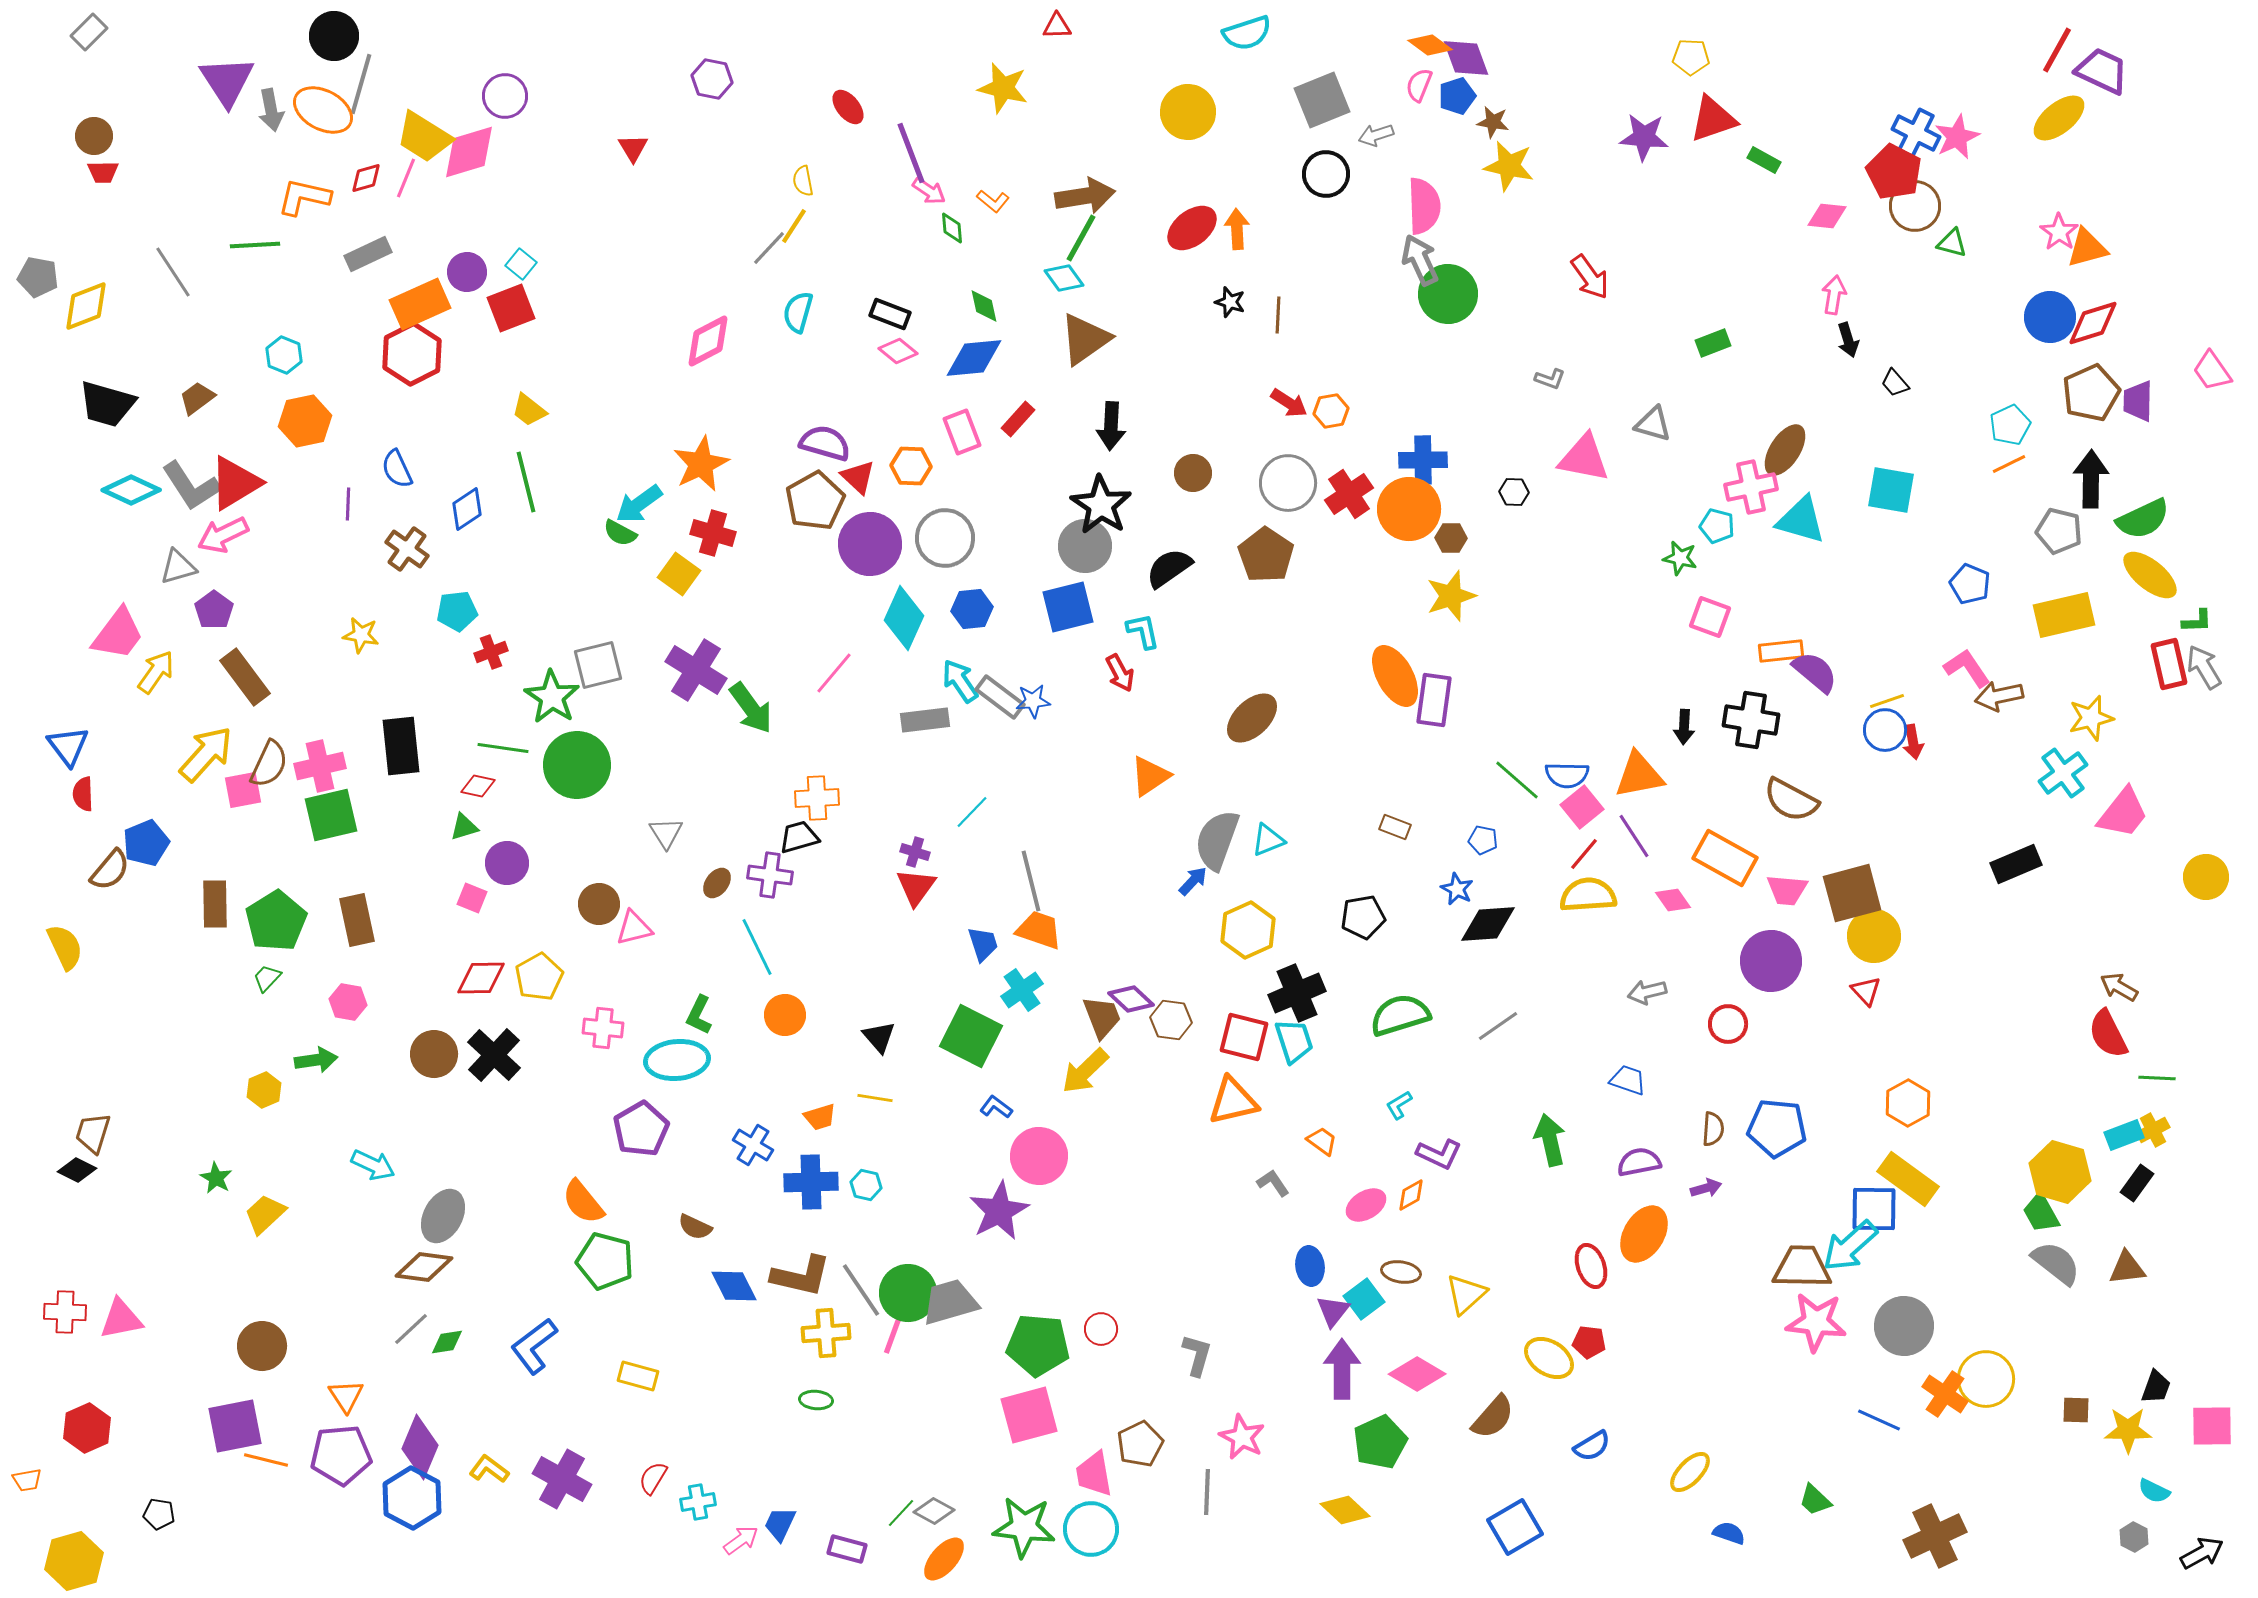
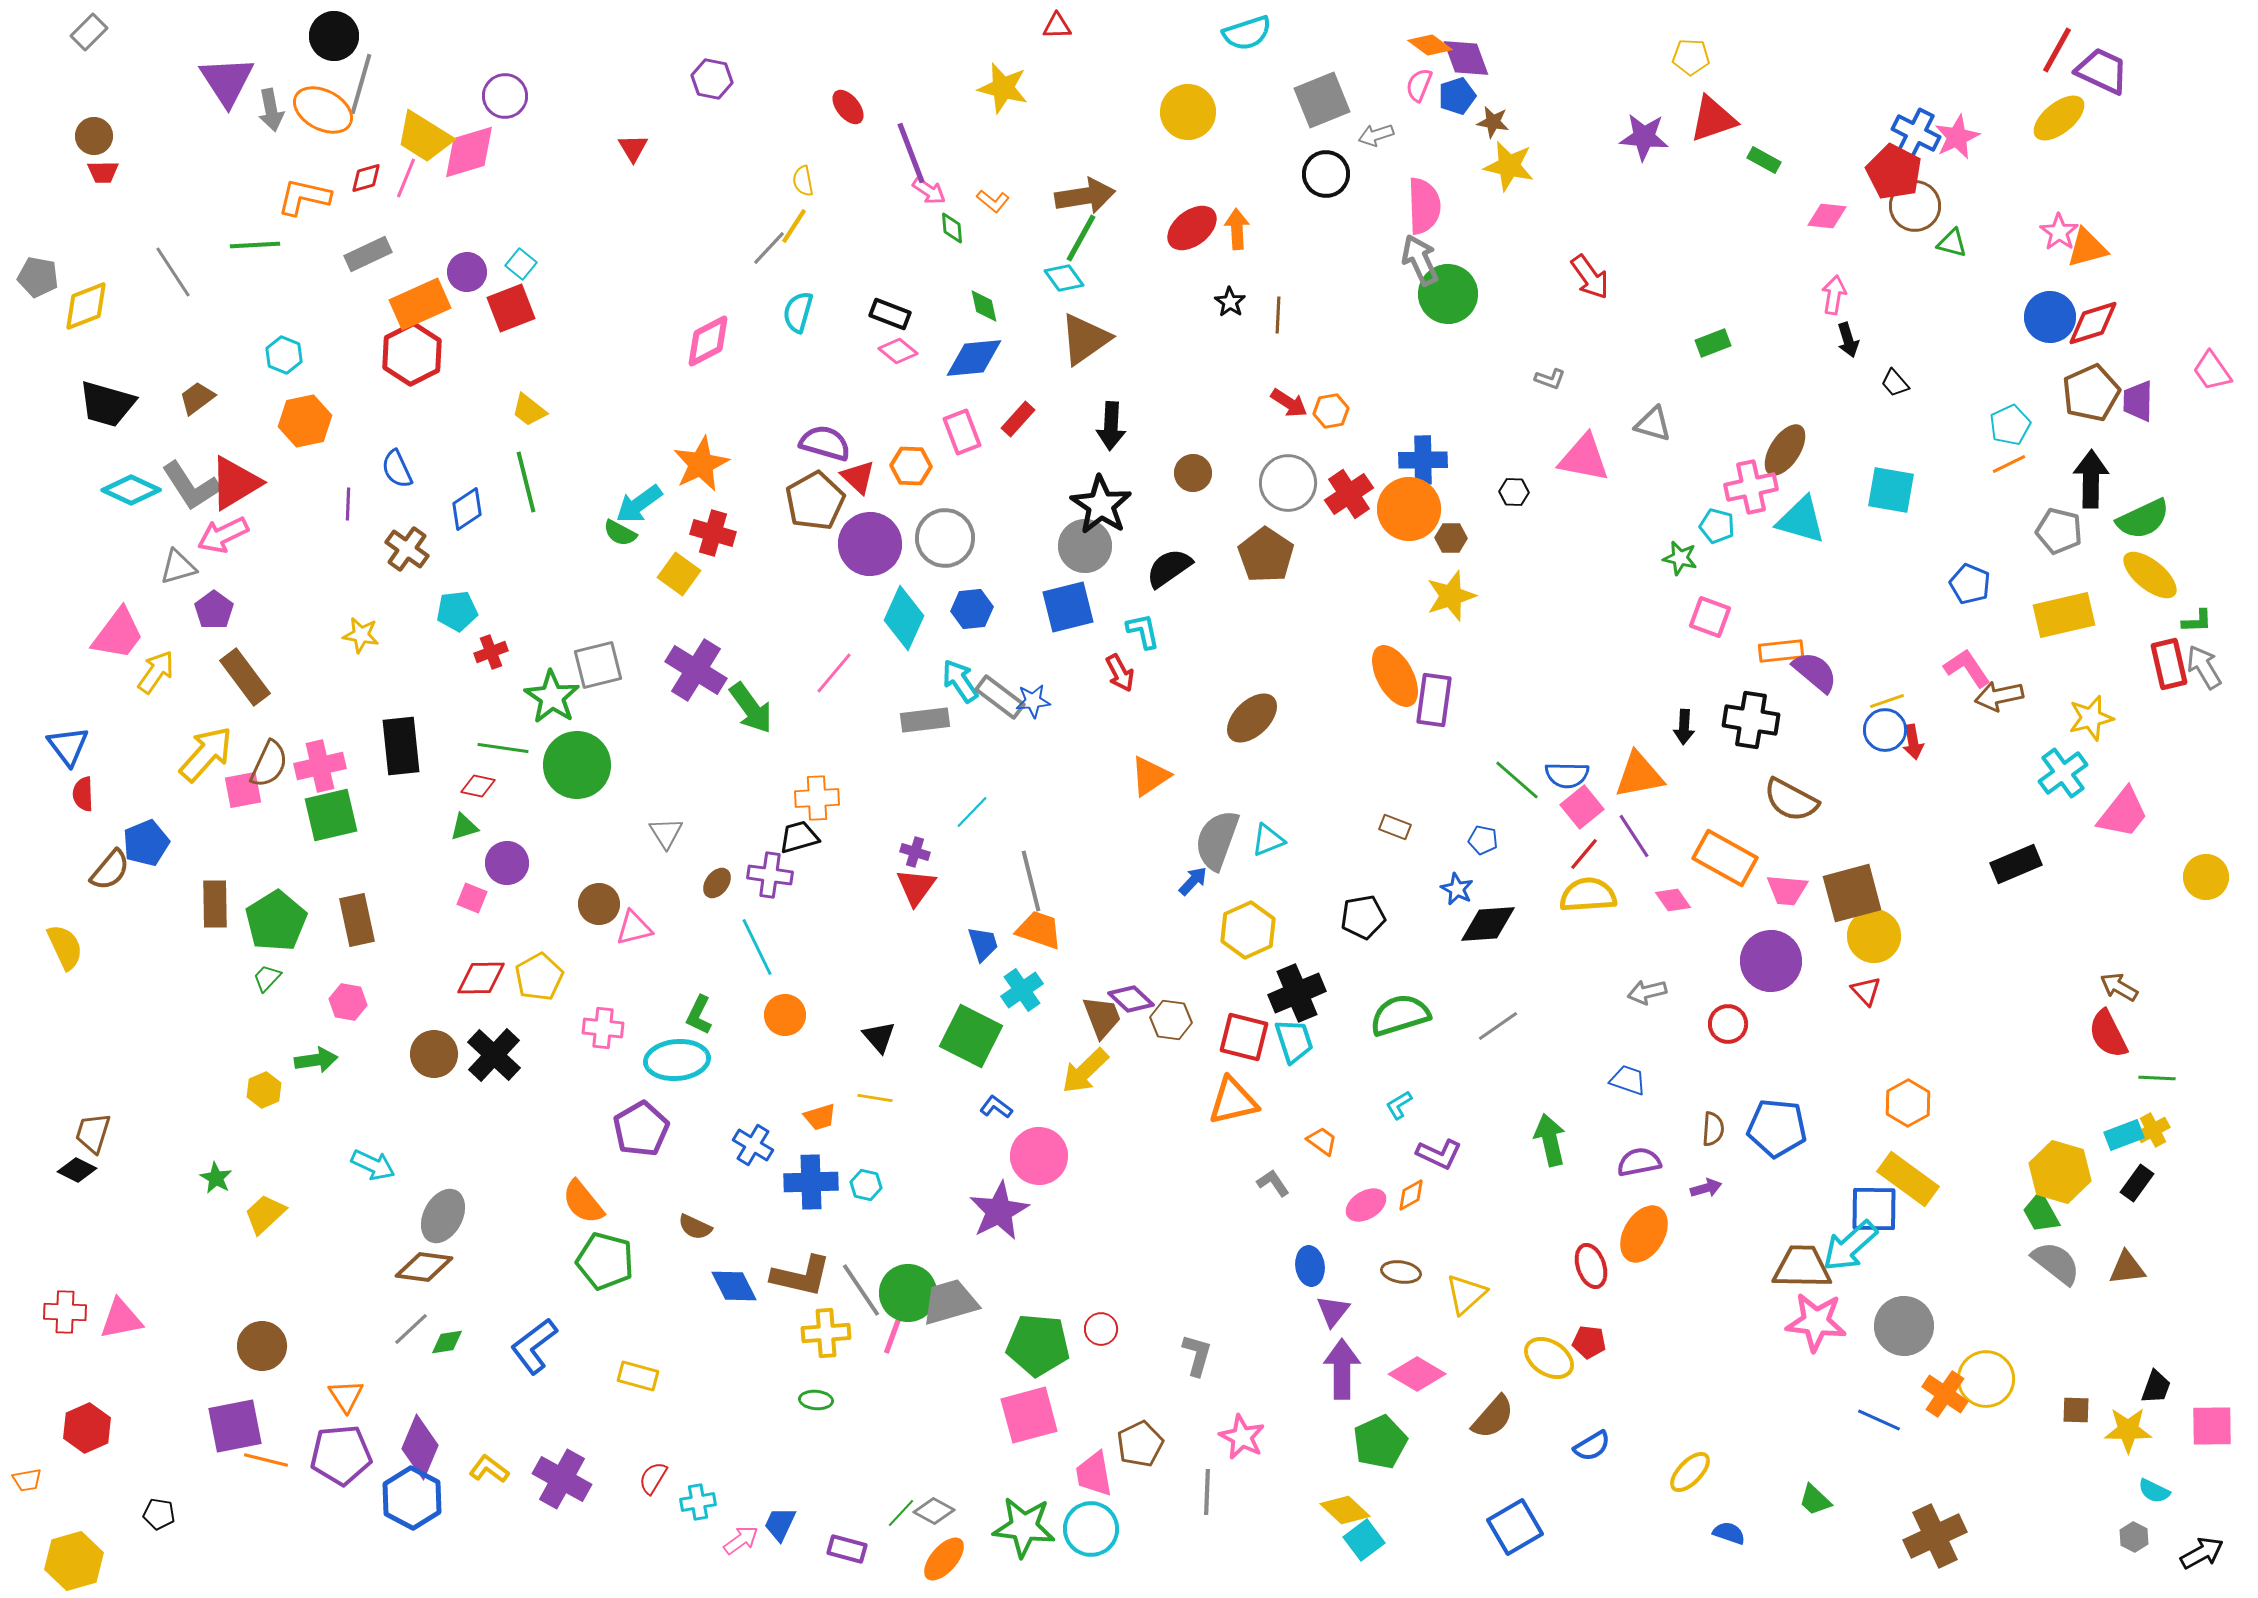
black star at (1230, 302): rotated 16 degrees clockwise
cyan square at (1364, 1299): moved 241 px down
